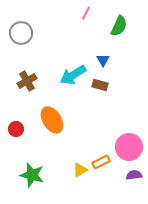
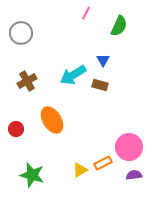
orange rectangle: moved 2 px right, 1 px down
